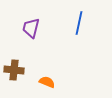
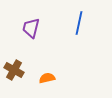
brown cross: rotated 24 degrees clockwise
orange semicircle: moved 4 px up; rotated 35 degrees counterclockwise
